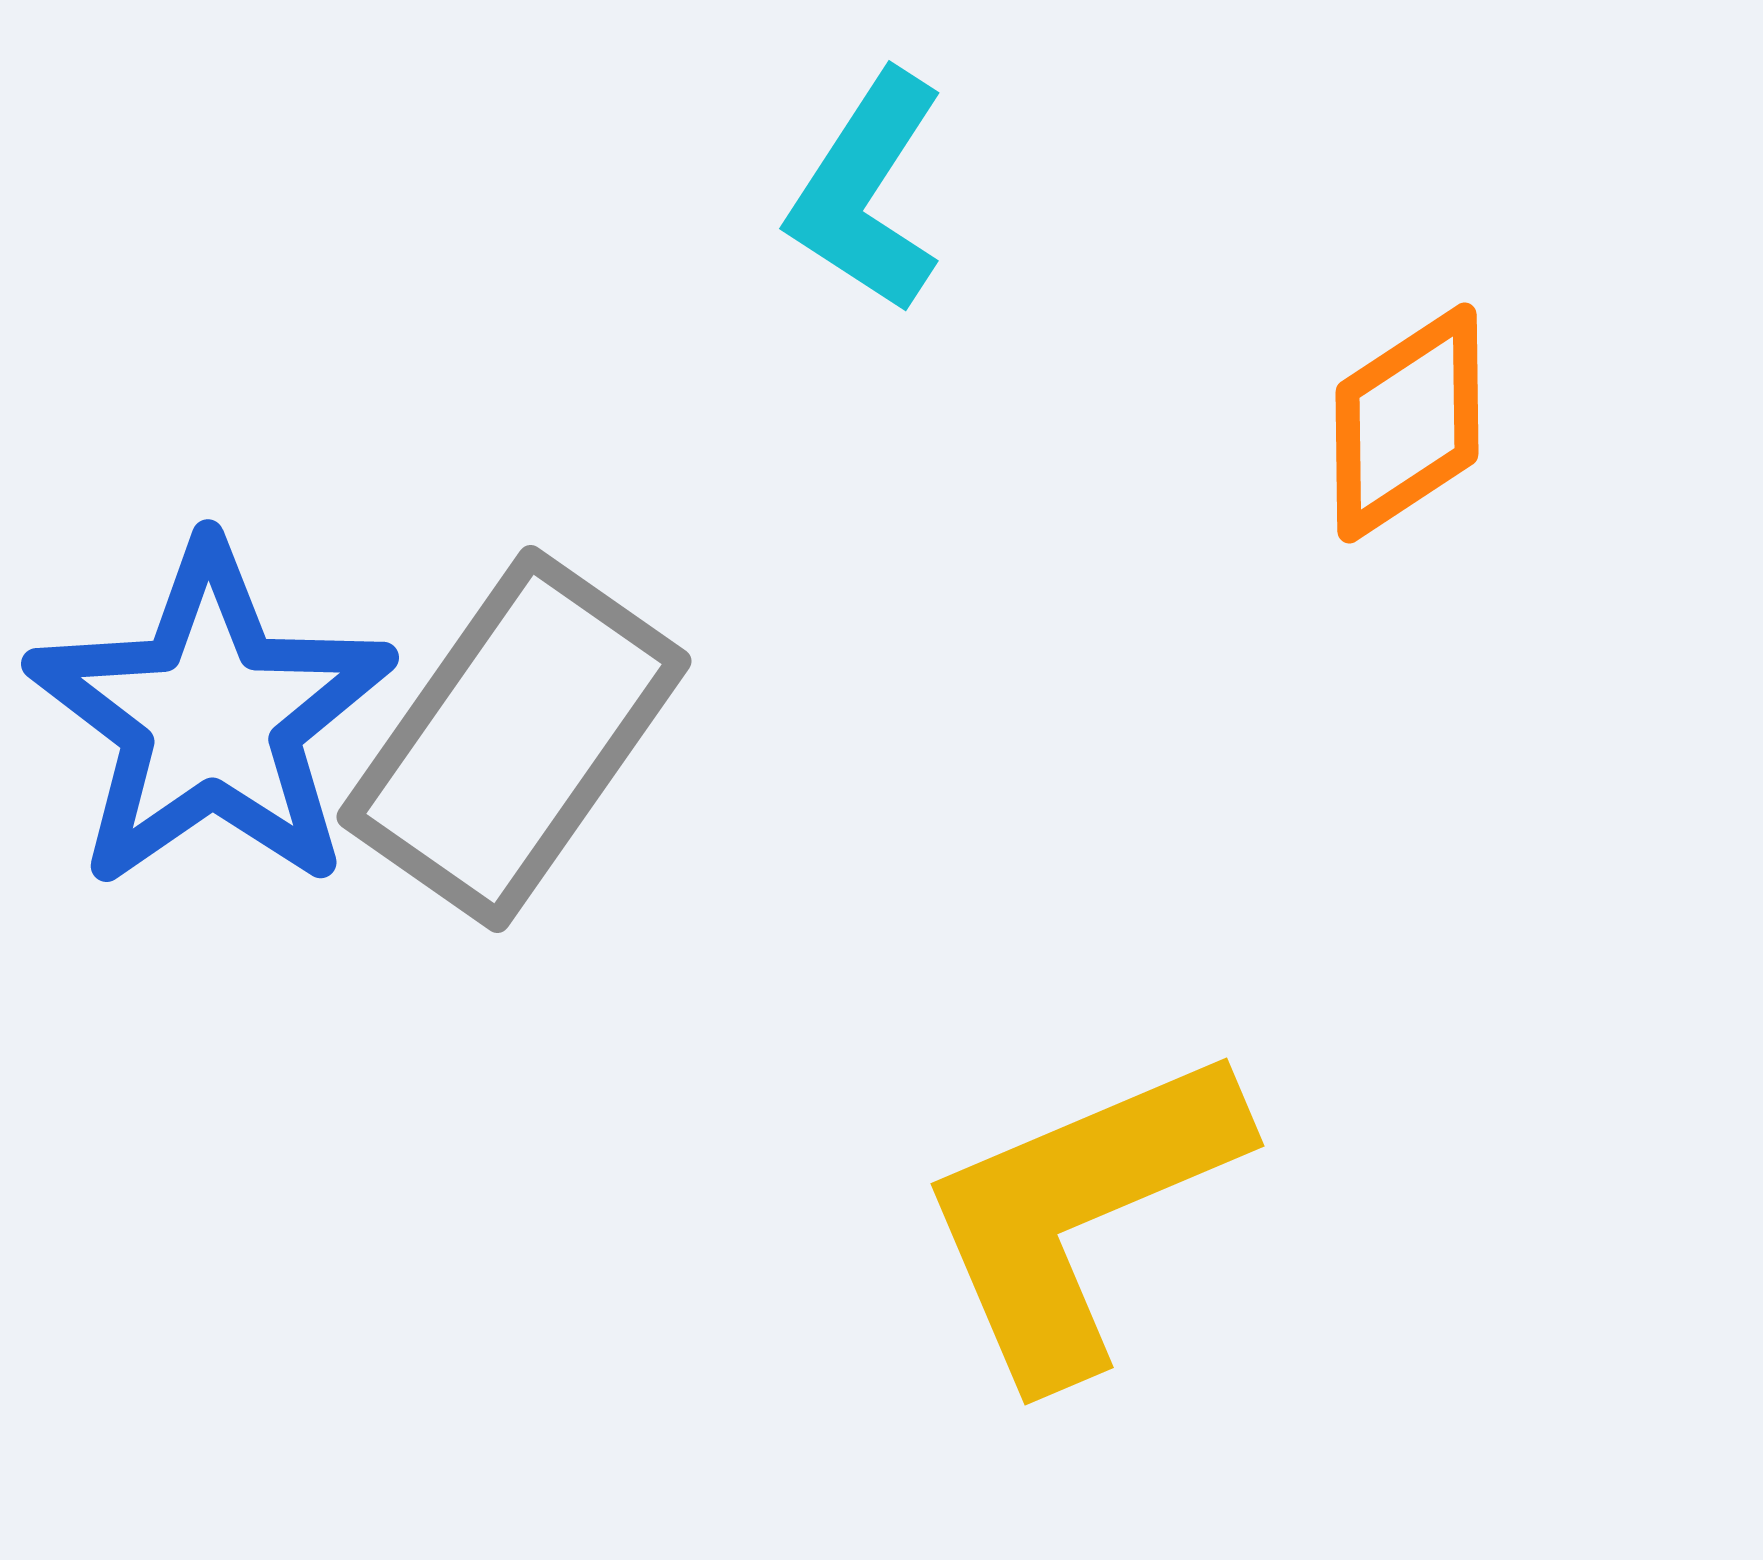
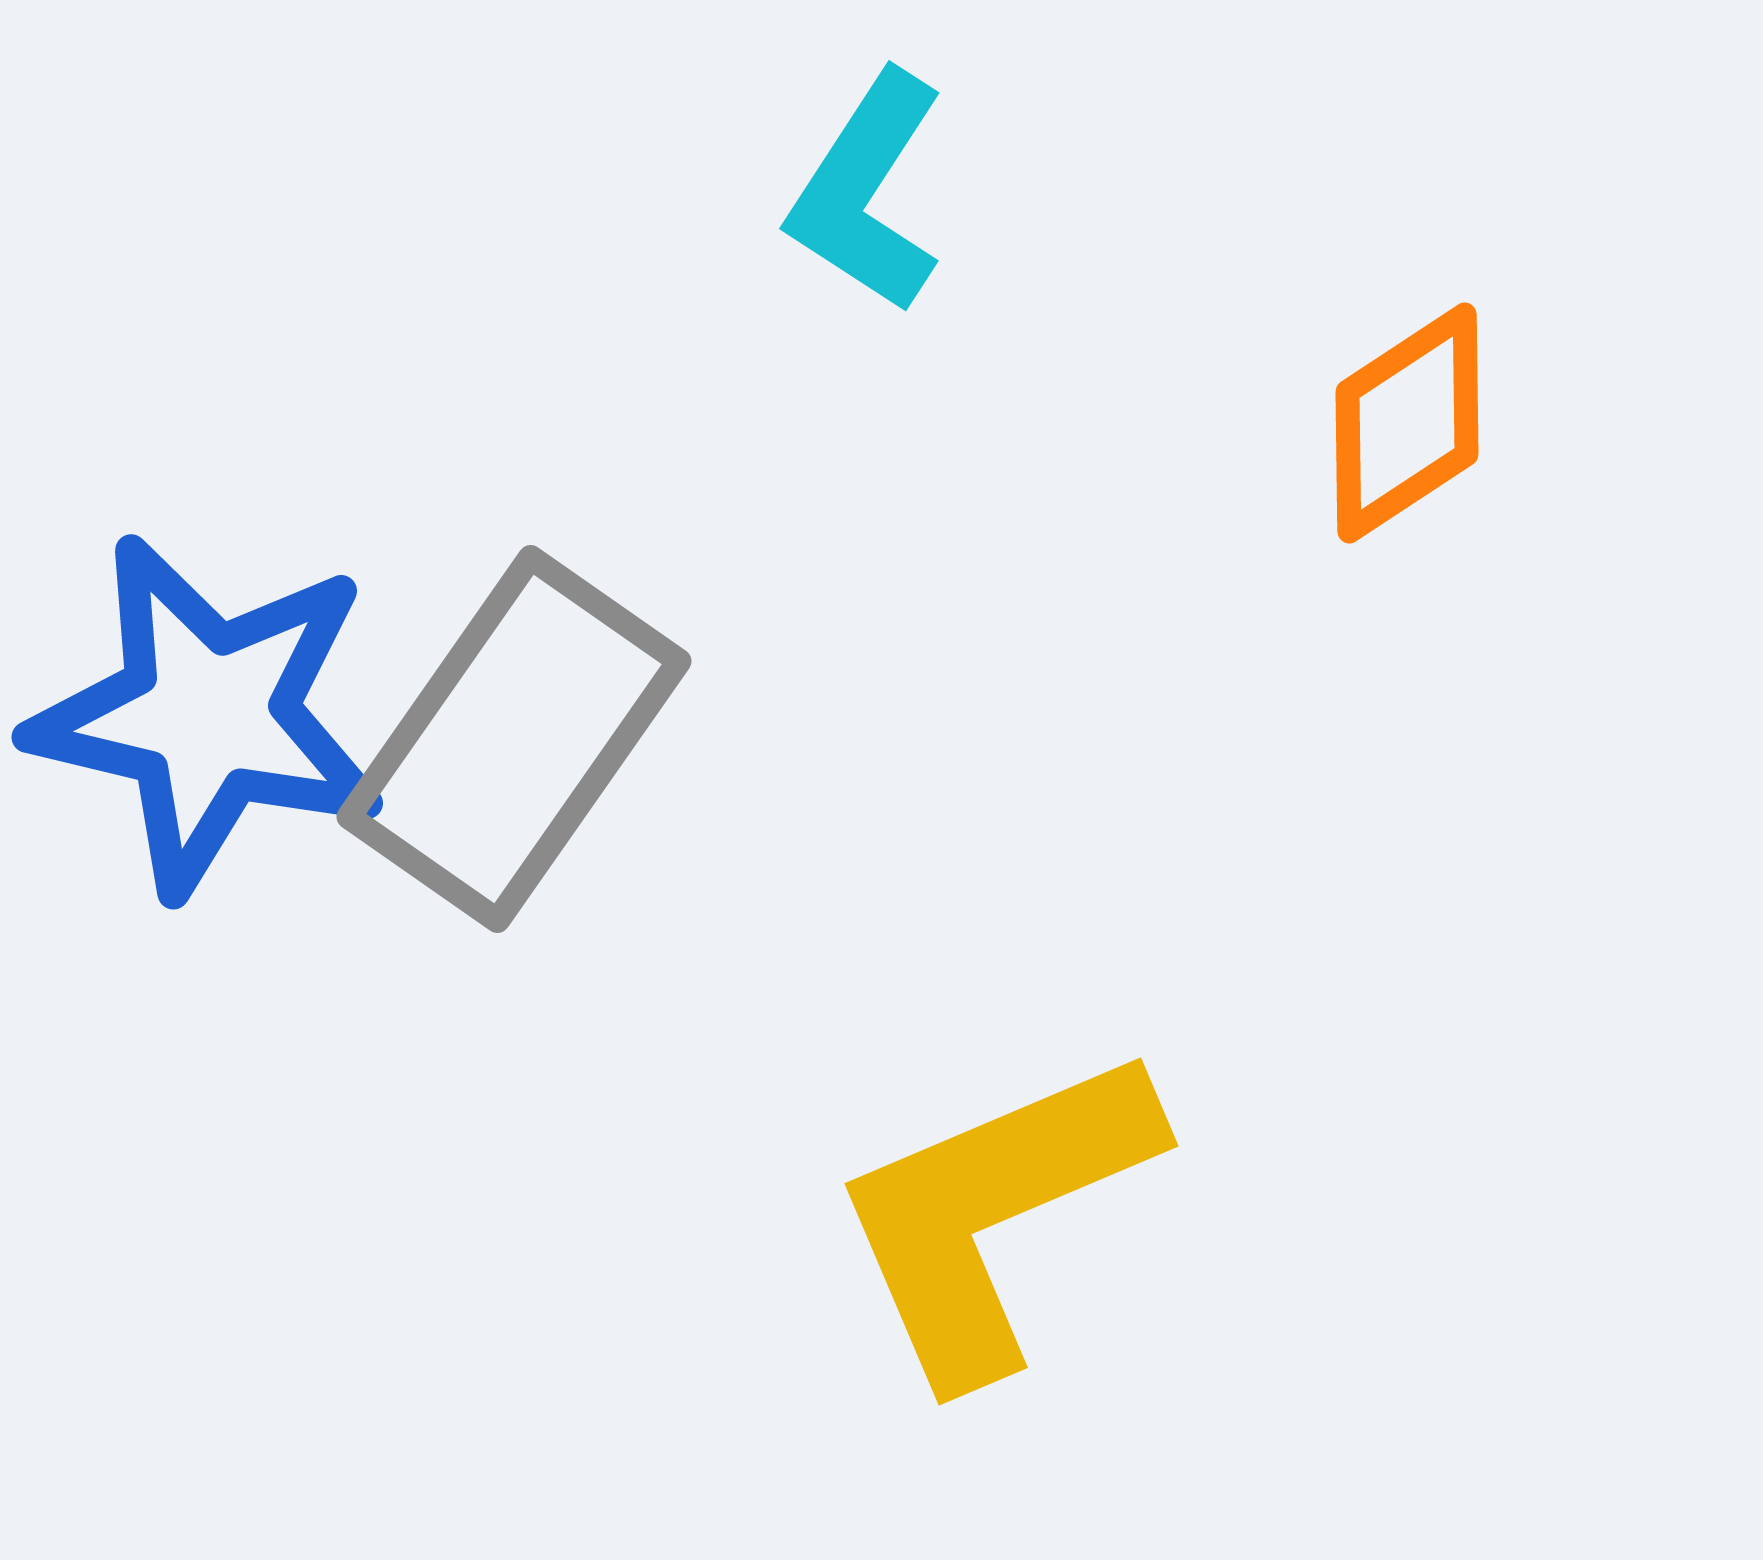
blue star: moved 3 px left, 2 px up; rotated 24 degrees counterclockwise
yellow L-shape: moved 86 px left
